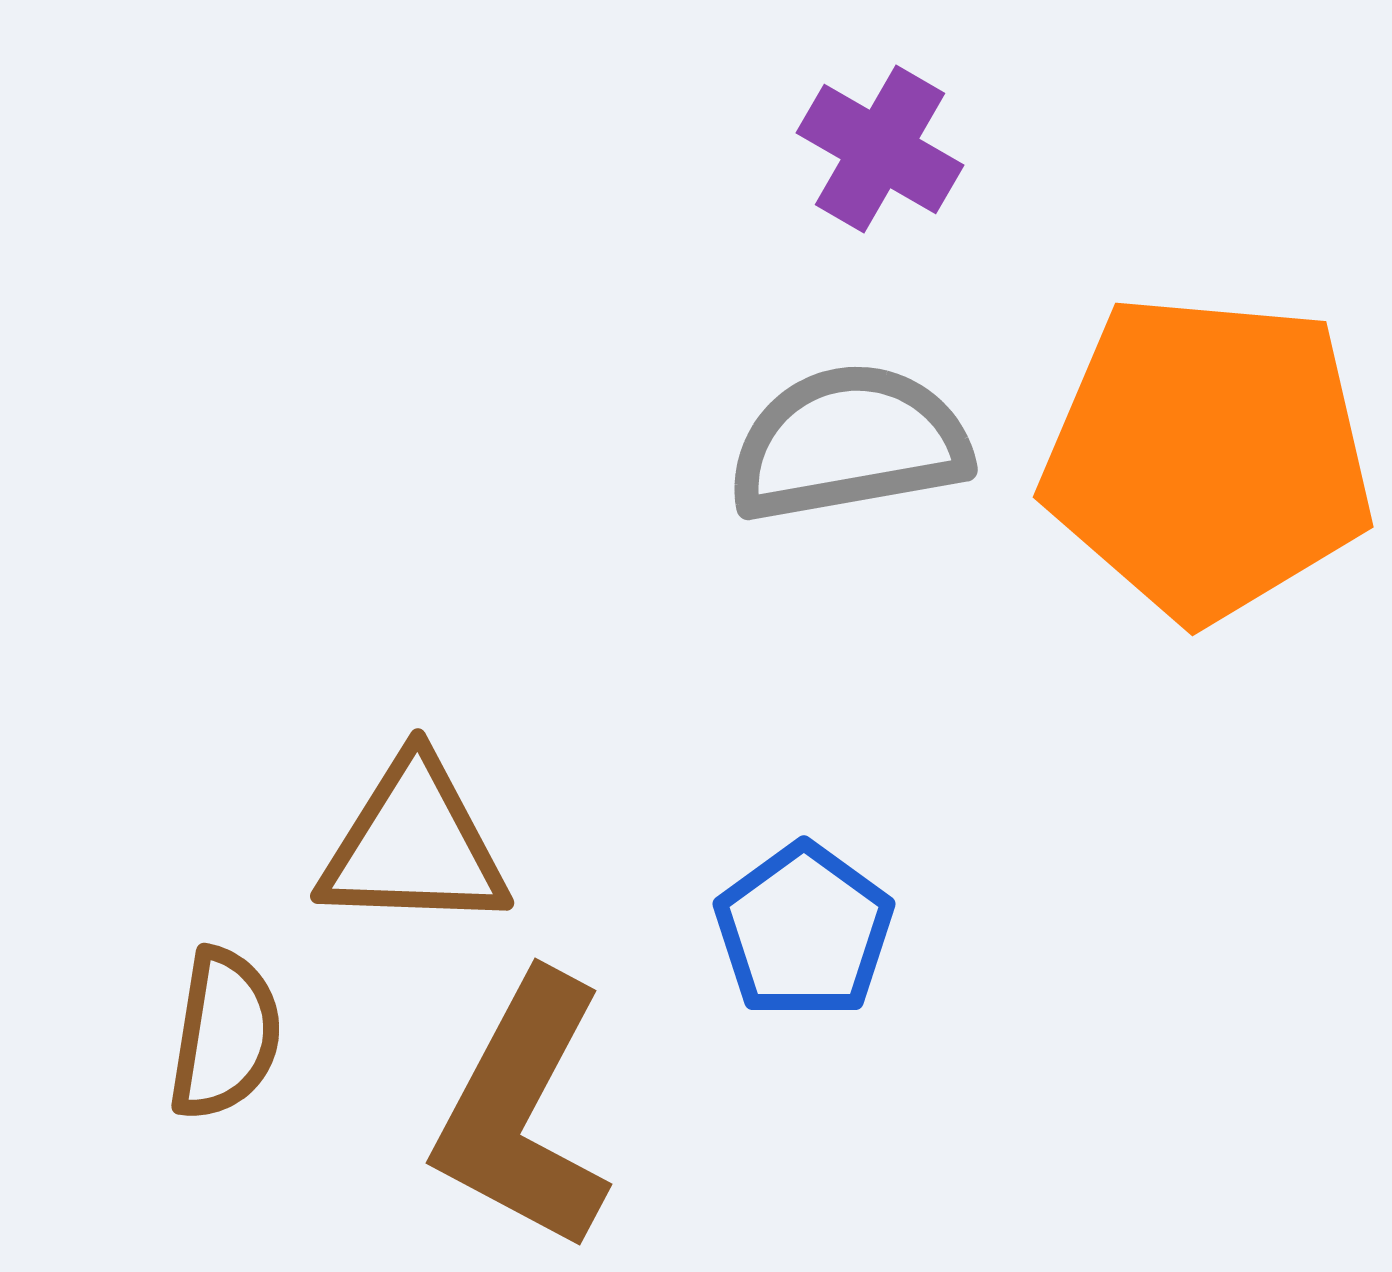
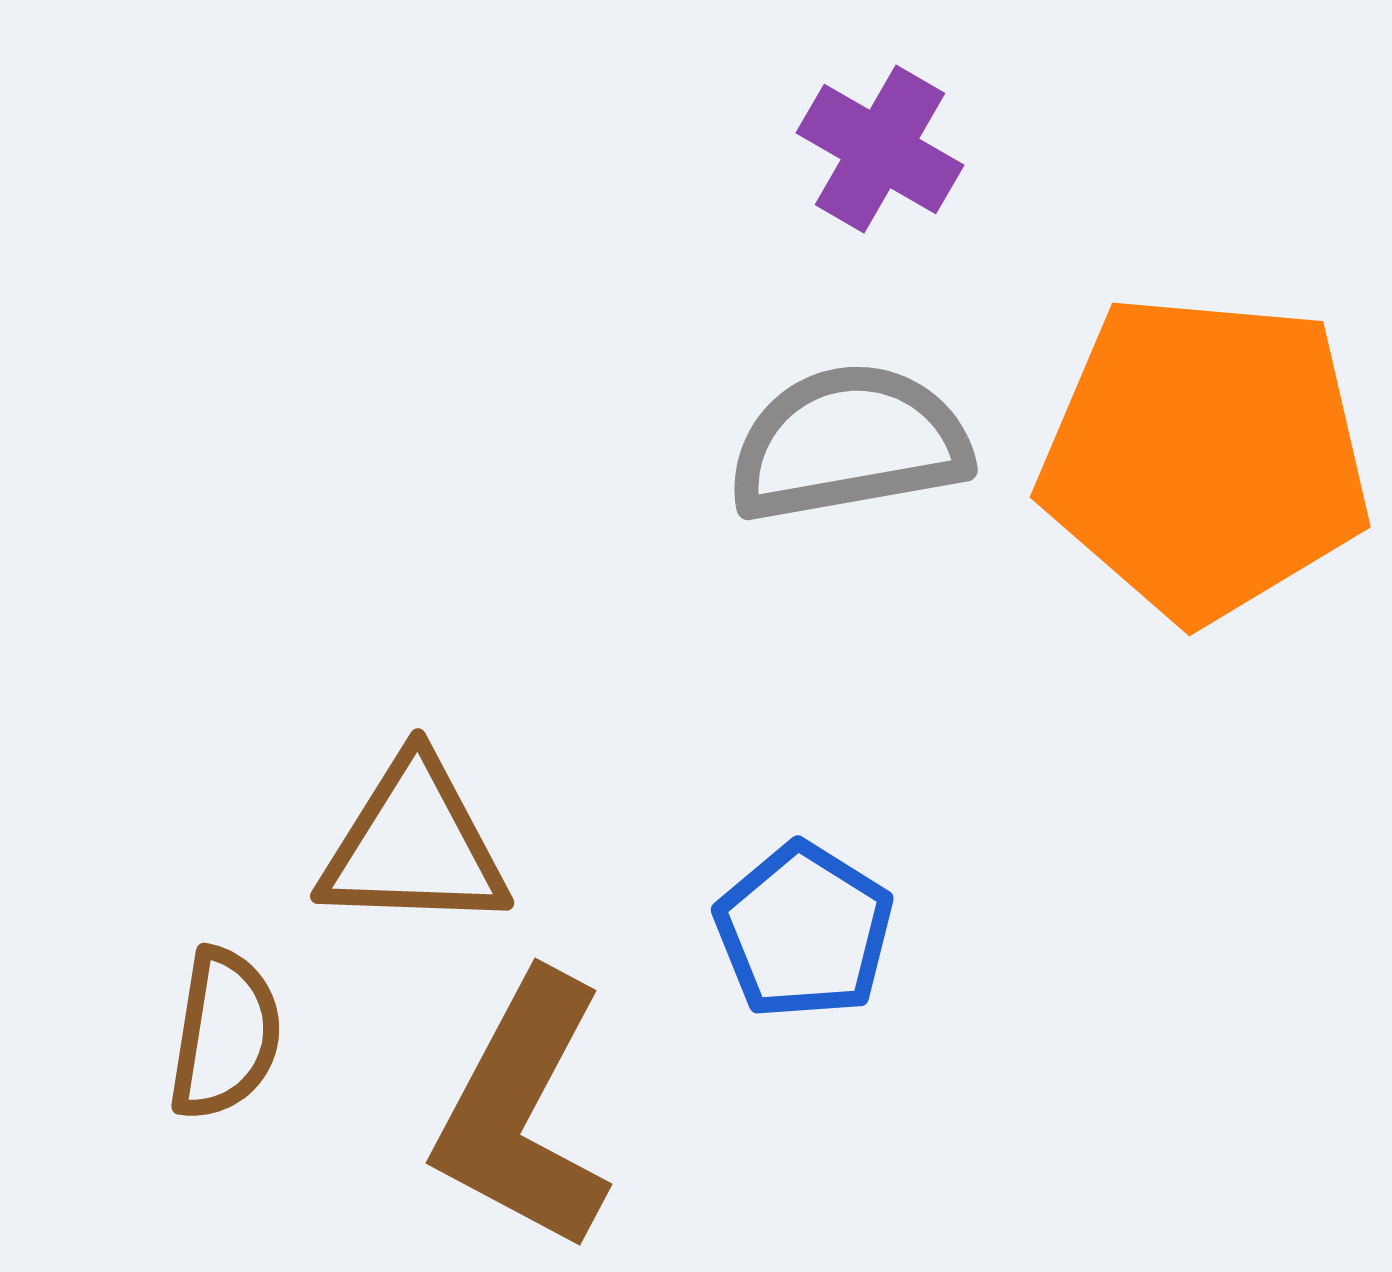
orange pentagon: moved 3 px left
blue pentagon: rotated 4 degrees counterclockwise
